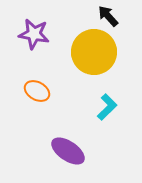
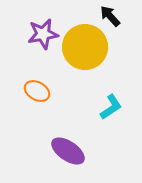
black arrow: moved 2 px right
purple star: moved 9 px right; rotated 20 degrees counterclockwise
yellow circle: moved 9 px left, 5 px up
cyan L-shape: moved 4 px right; rotated 12 degrees clockwise
